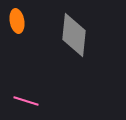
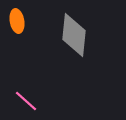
pink line: rotated 25 degrees clockwise
